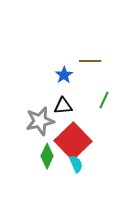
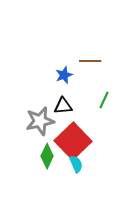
blue star: rotated 12 degrees clockwise
